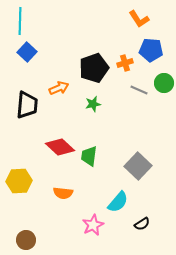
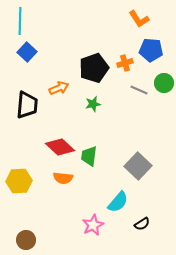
orange semicircle: moved 15 px up
